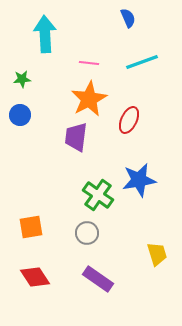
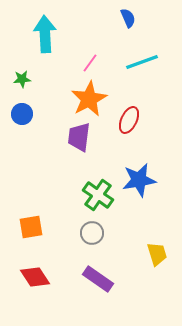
pink line: moved 1 px right; rotated 60 degrees counterclockwise
blue circle: moved 2 px right, 1 px up
purple trapezoid: moved 3 px right
gray circle: moved 5 px right
